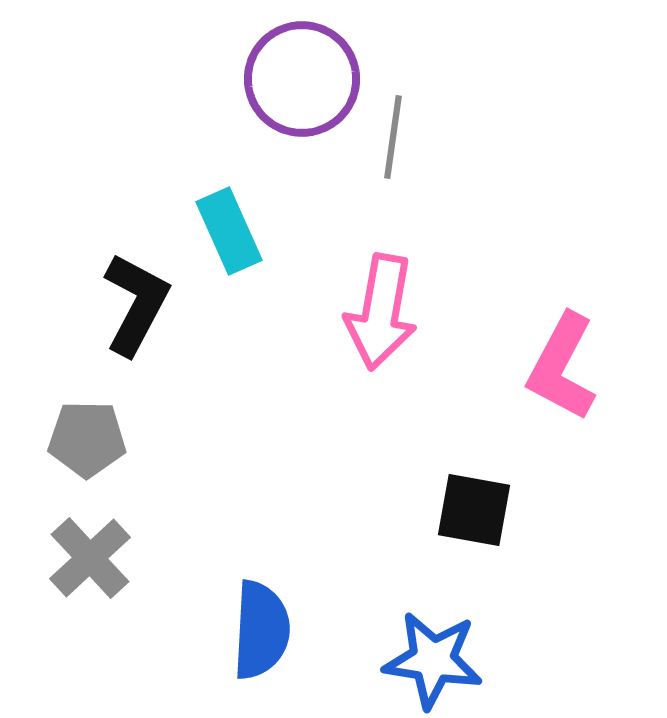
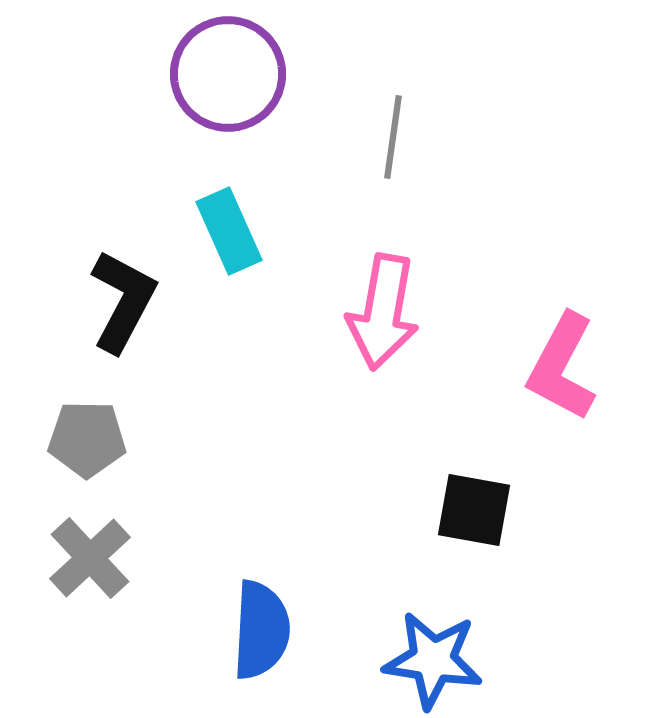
purple circle: moved 74 px left, 5 px up
black L-shape: moved 13 px left, 3 px up
pink arrow: moved 2 px right
